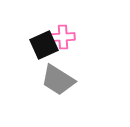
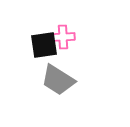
black square: rotated 16 degrees clockwise
